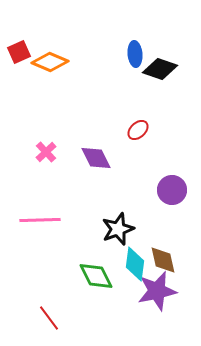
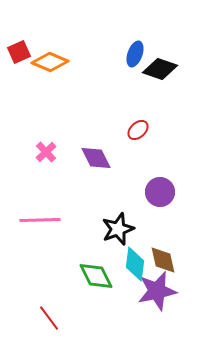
blue ellipse: rotated 25 degrees clockwise
purple circle: moved 12 px left, 2 px down
